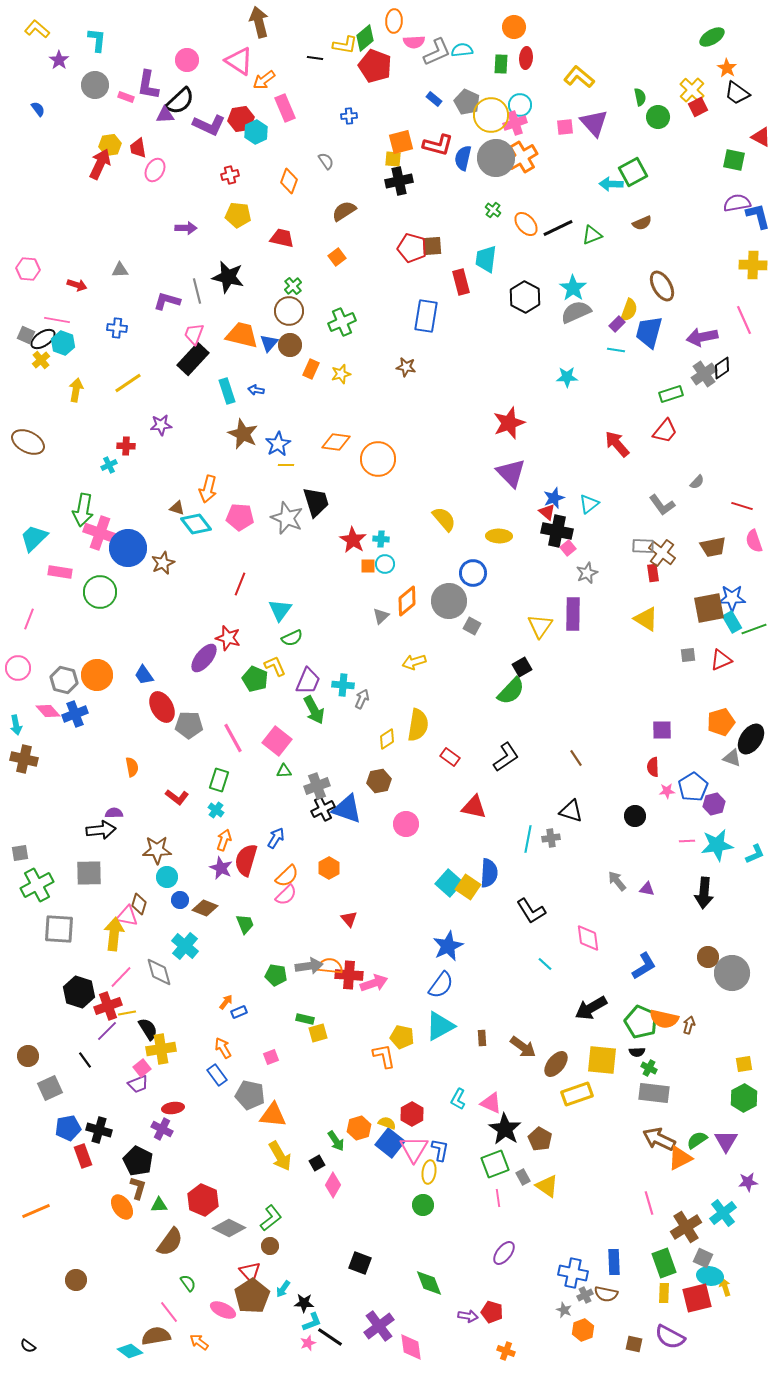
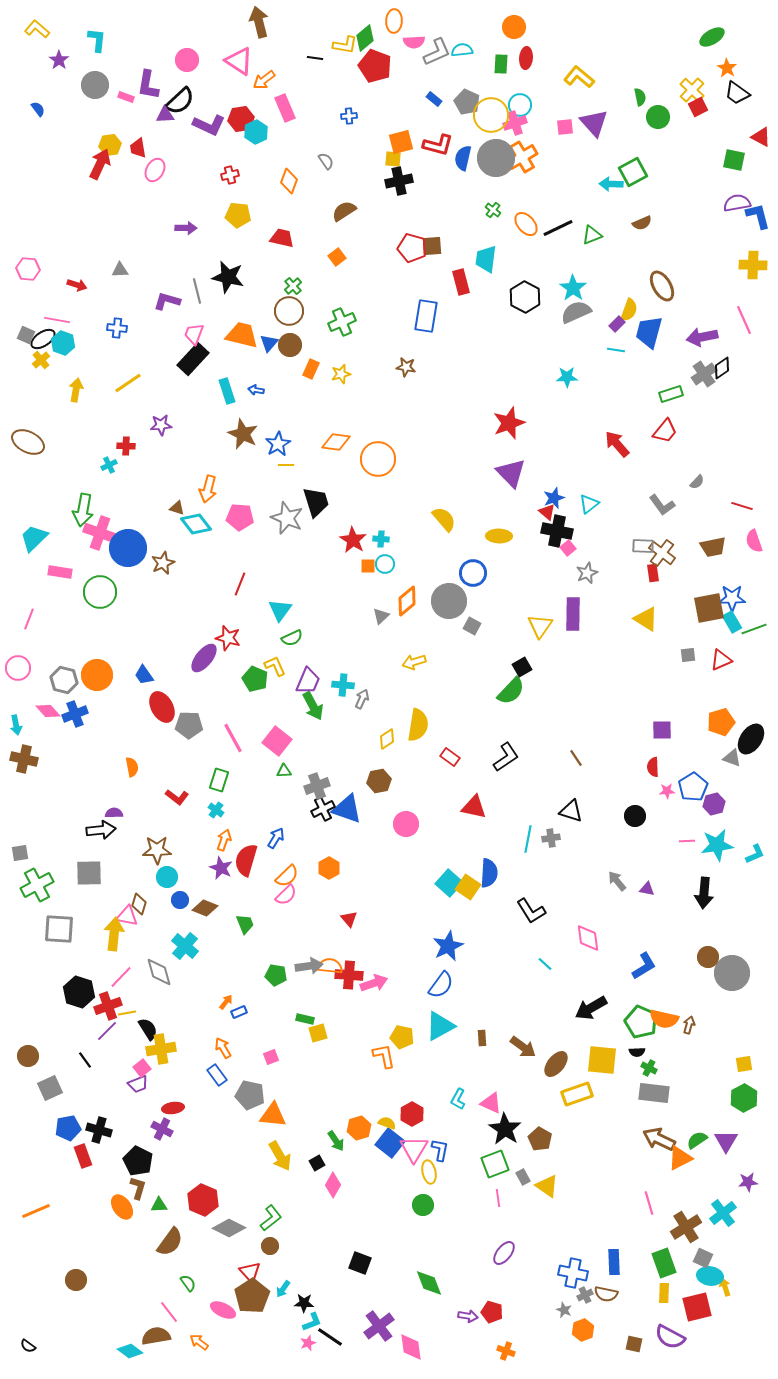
green arrow at (314, 710): moved 1 px left, 4 px up
yellow ellipse at (429, 1172): rotated 20 degrees counterclockwise
red square at (697, 1298): moved 9 px down
